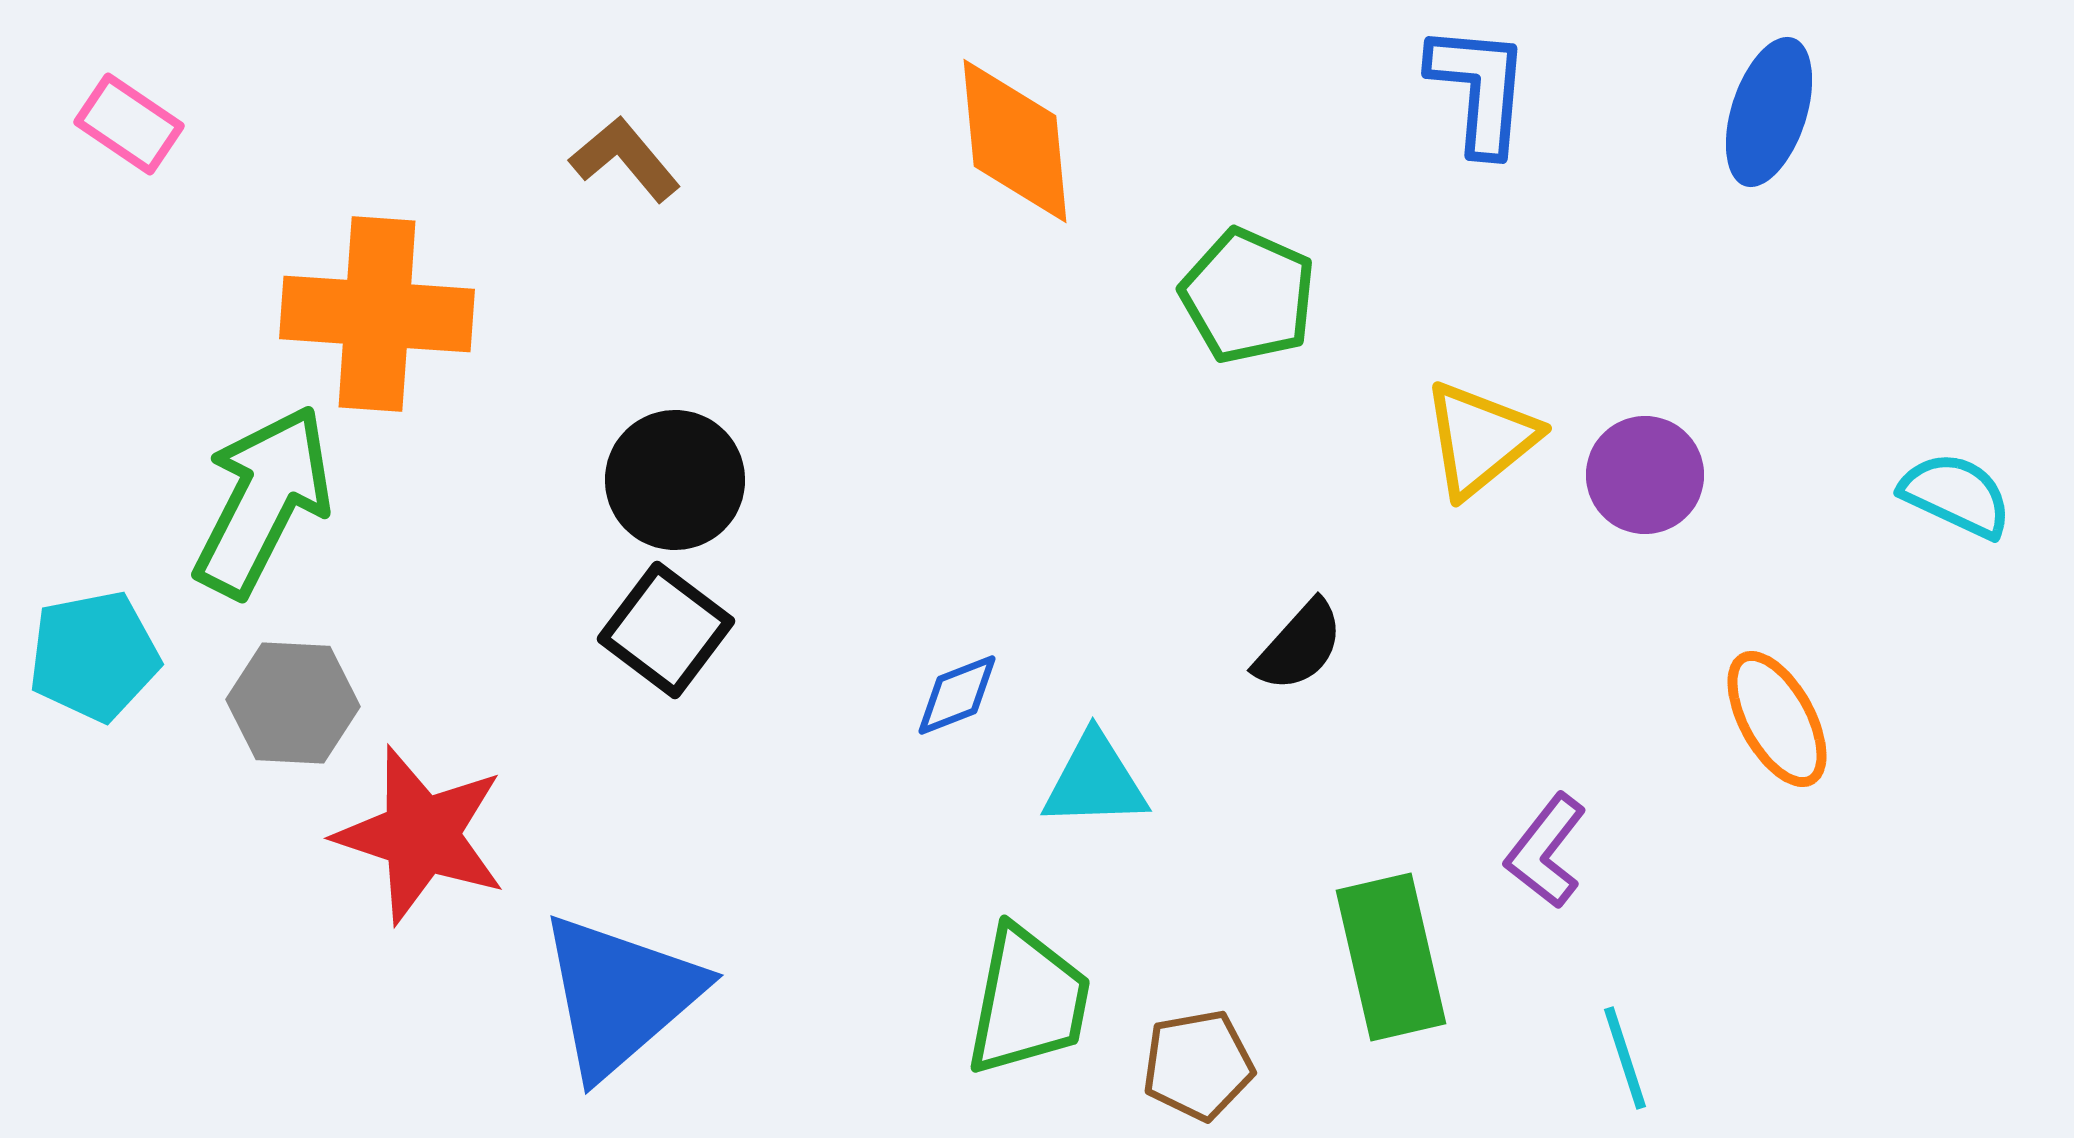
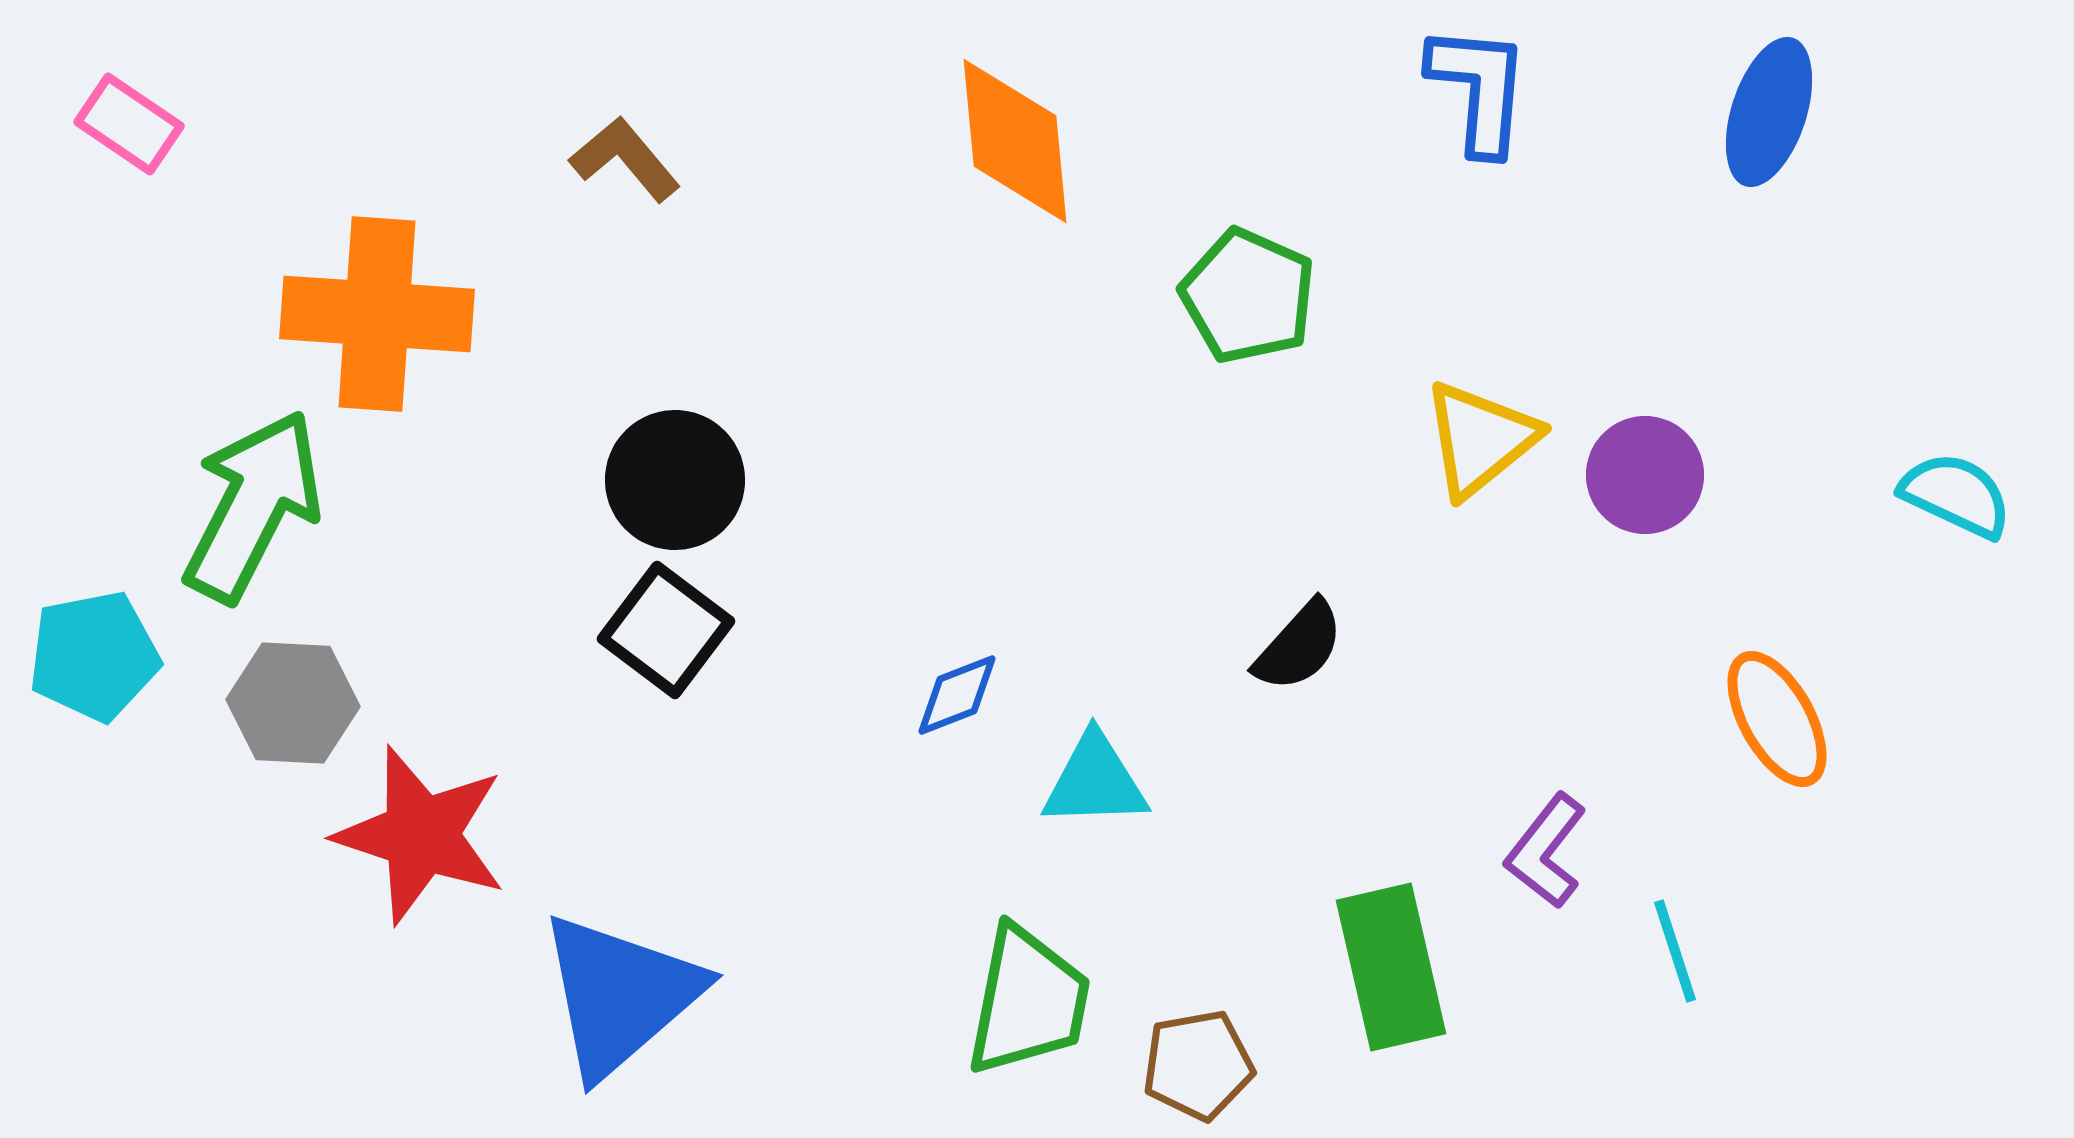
green arrow: moved 10 px left, 5 px down
green rectangle: moved 10 px down
cyan line: moved 50 px right, 107 px up
